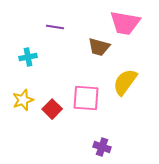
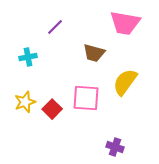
purple line: rotated 54 degrees counterclockwise
brown trapezoid: moved 5 px left, 6 px down
yellow star: moved 2 px right, 2 px down
purple cross: moved 13 px right
